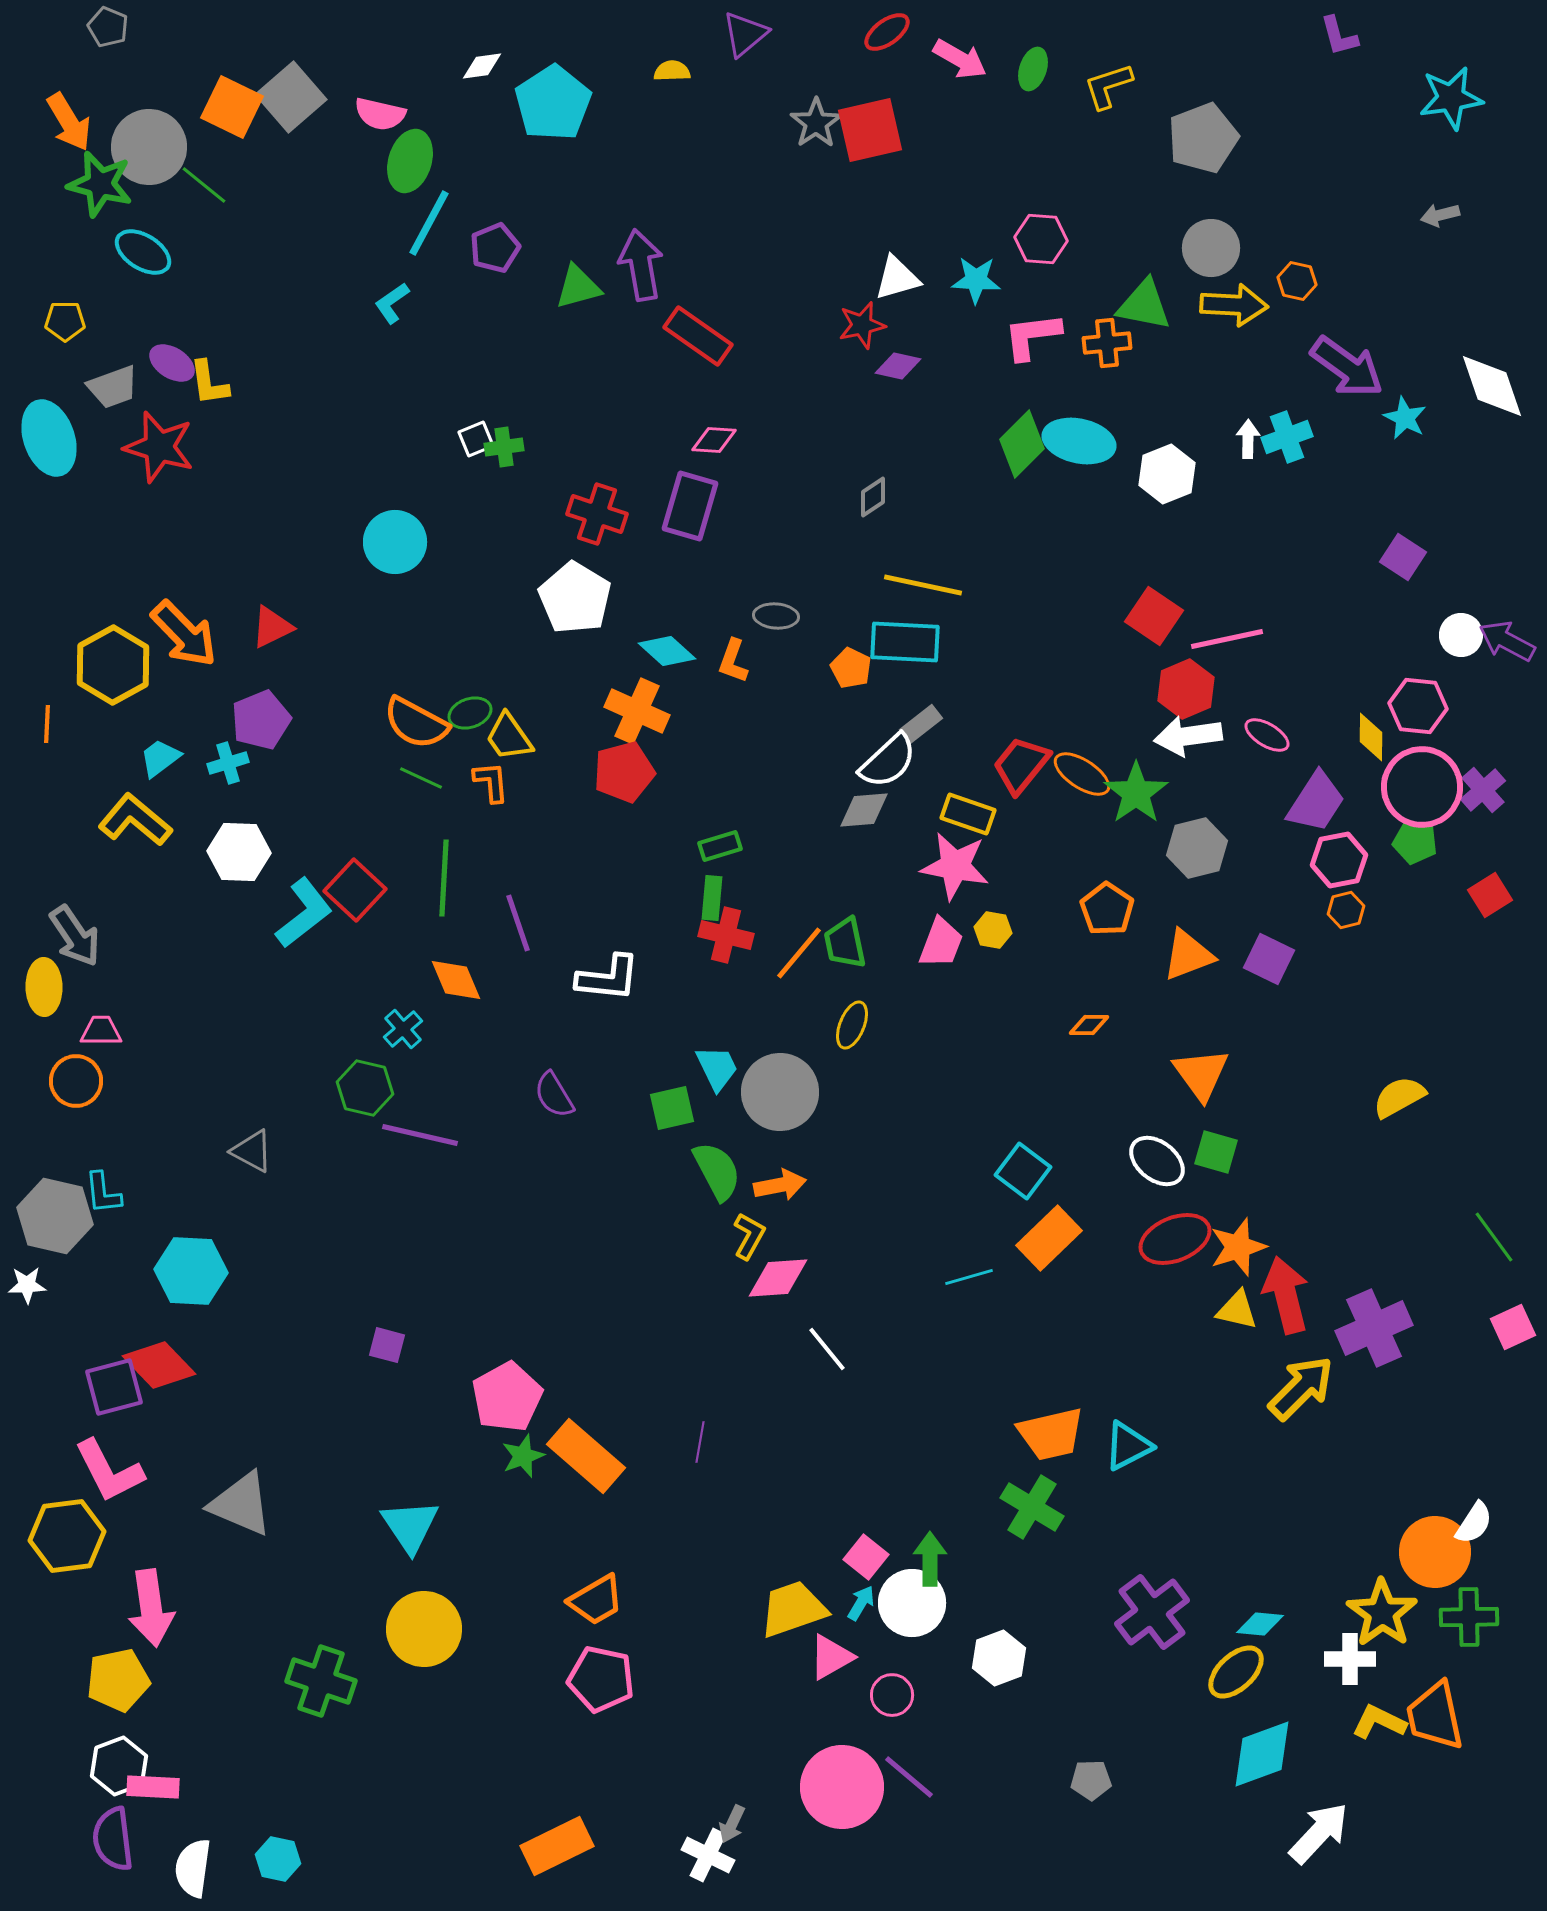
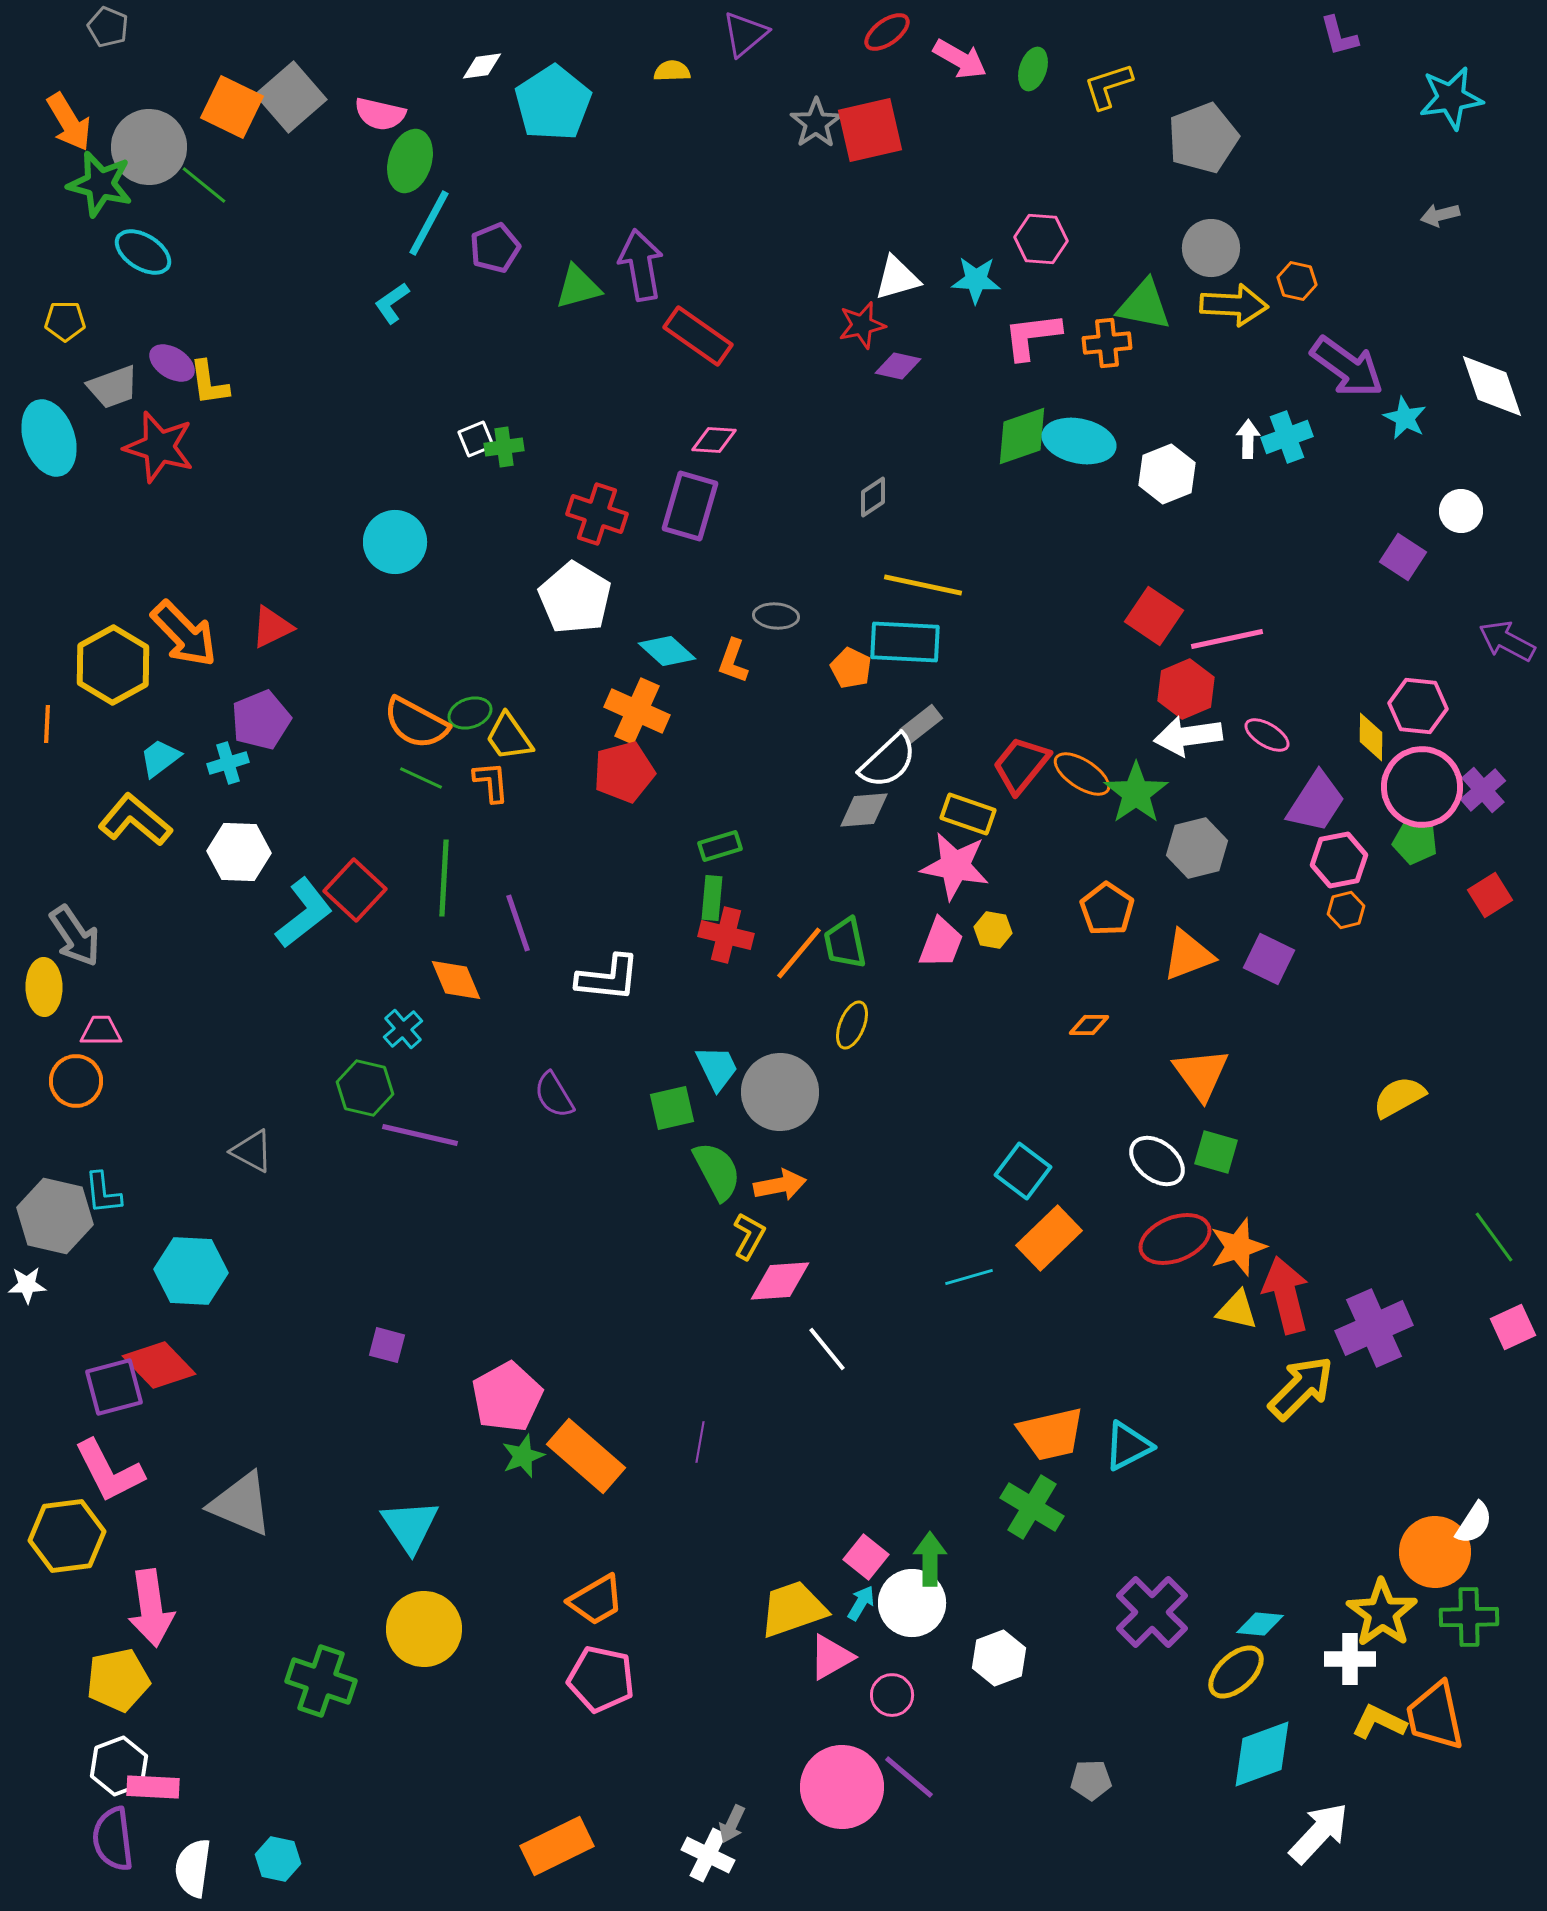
green diamond at (1022, 444): moved 8 px up; rotated 26 degrees clockwise
white circle at (1461, 635): moved 124 px up
pink diamond at (778, 1278): moved 2 px right, 3 px down
purple cross at (1152, 1612): rotated 8 degrees counterclockwise
